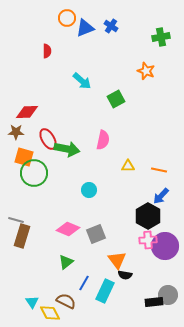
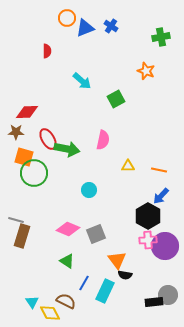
green triangle: moved 1 px right, 1 px up; rotated 49 degrees counterclockwise
